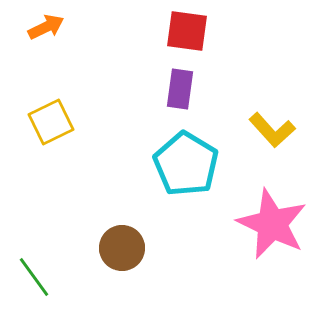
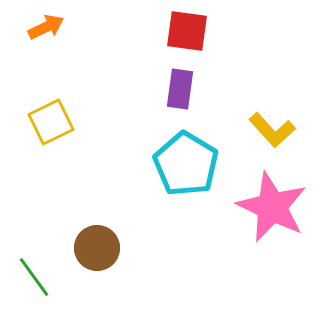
pink star: moved 17 px up
brown circle: moved 25 px left
